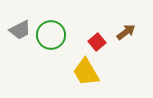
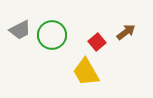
green circle: moved 1 px right
